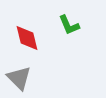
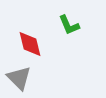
red diamond: moved 3 px right, 6 px down
